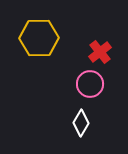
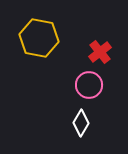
yellow hexagon: rotated 12 degrees clockwise
pink circle: moved 1 px left, 1 px down
